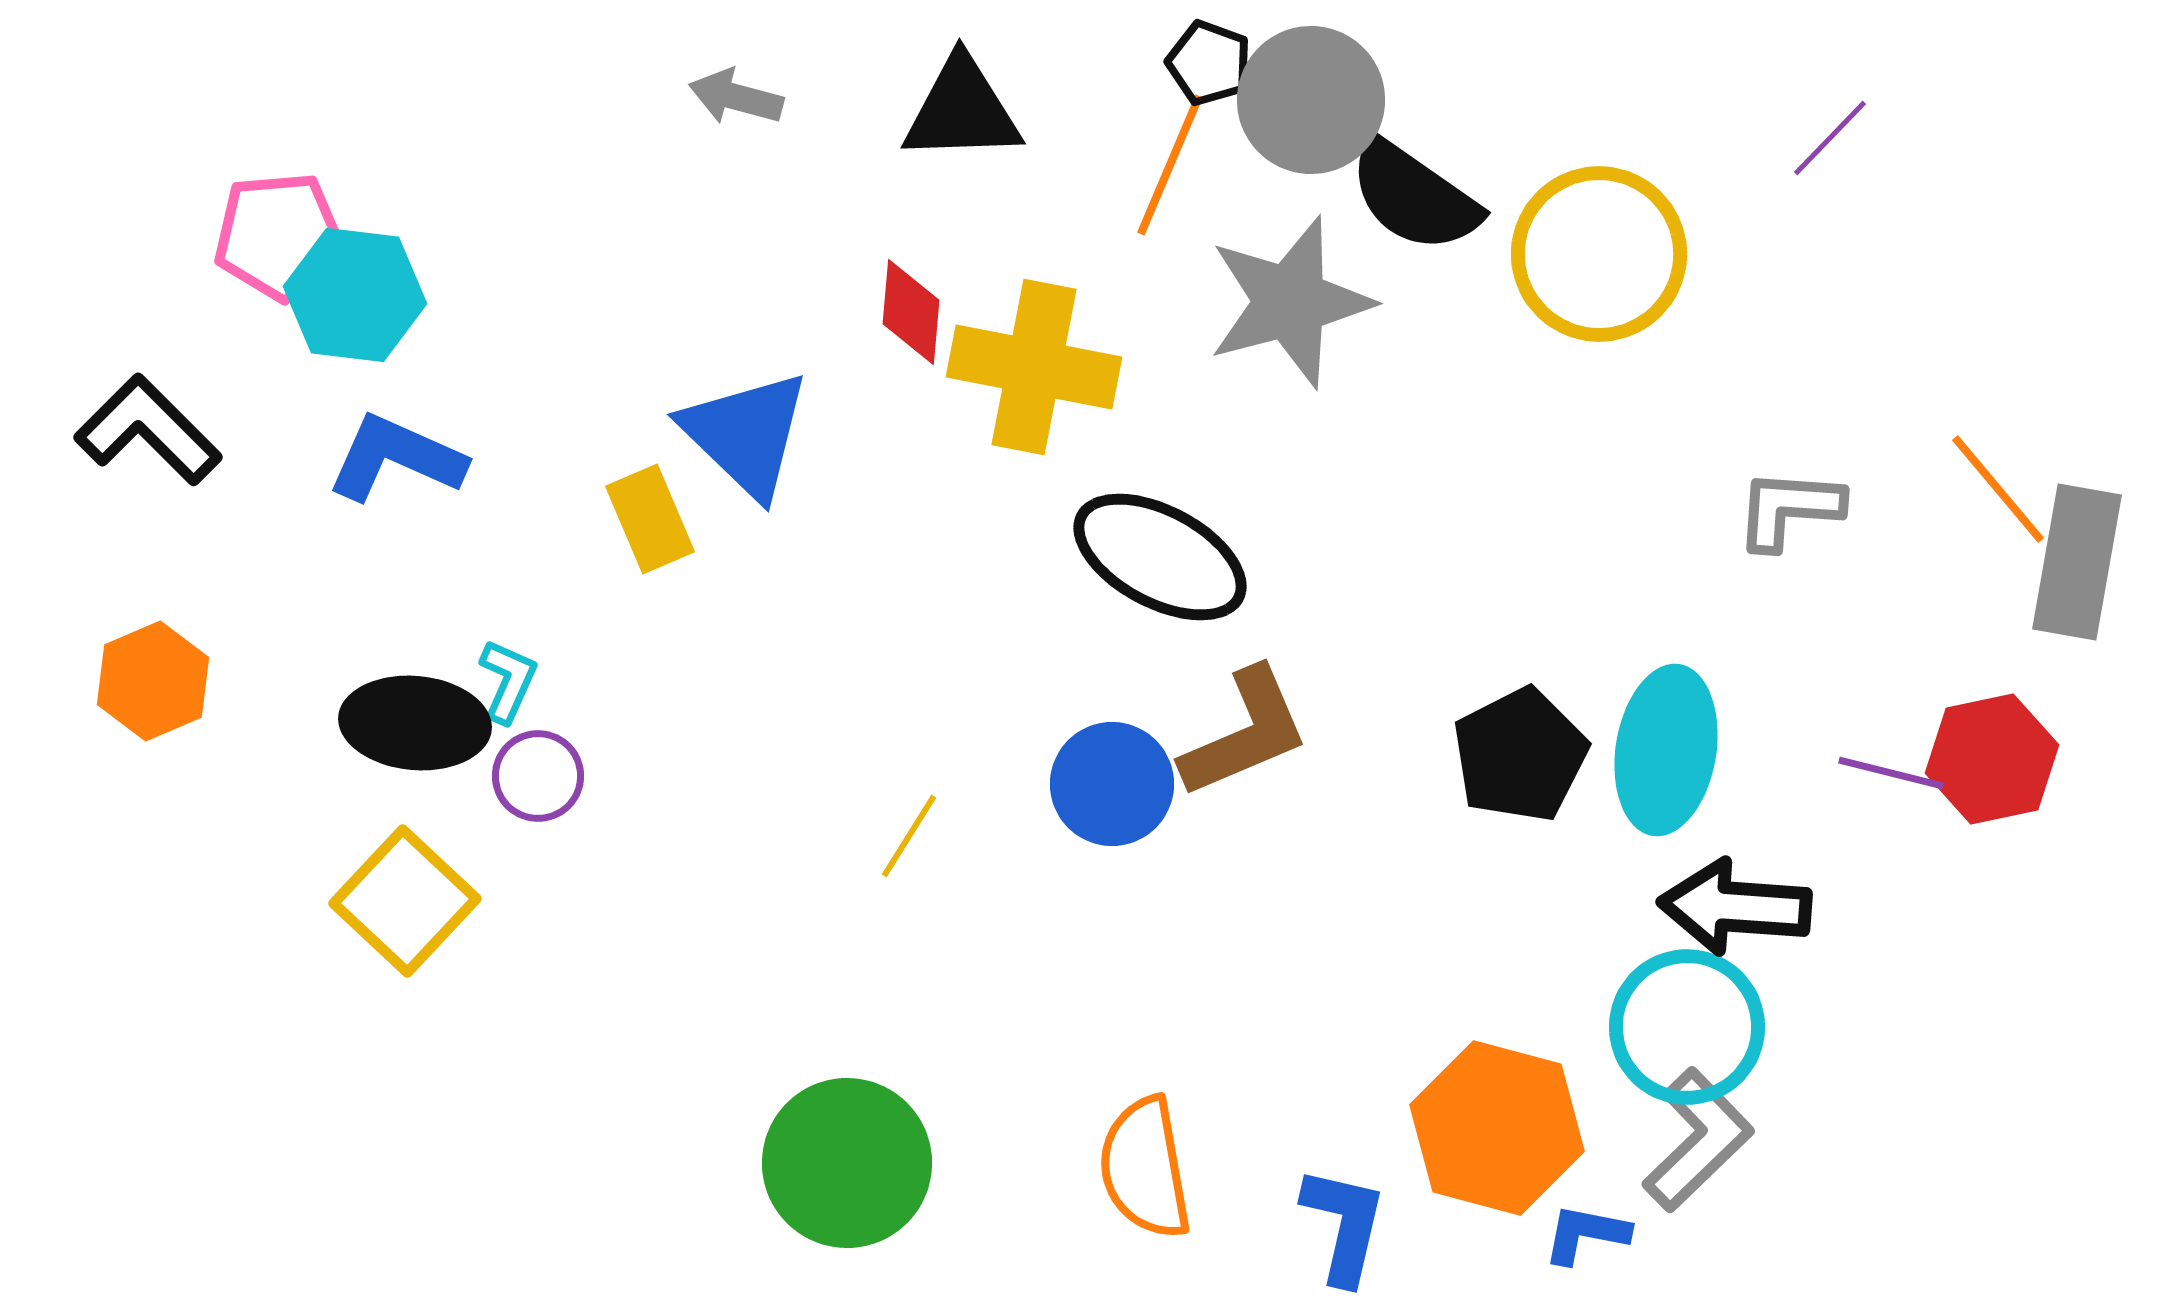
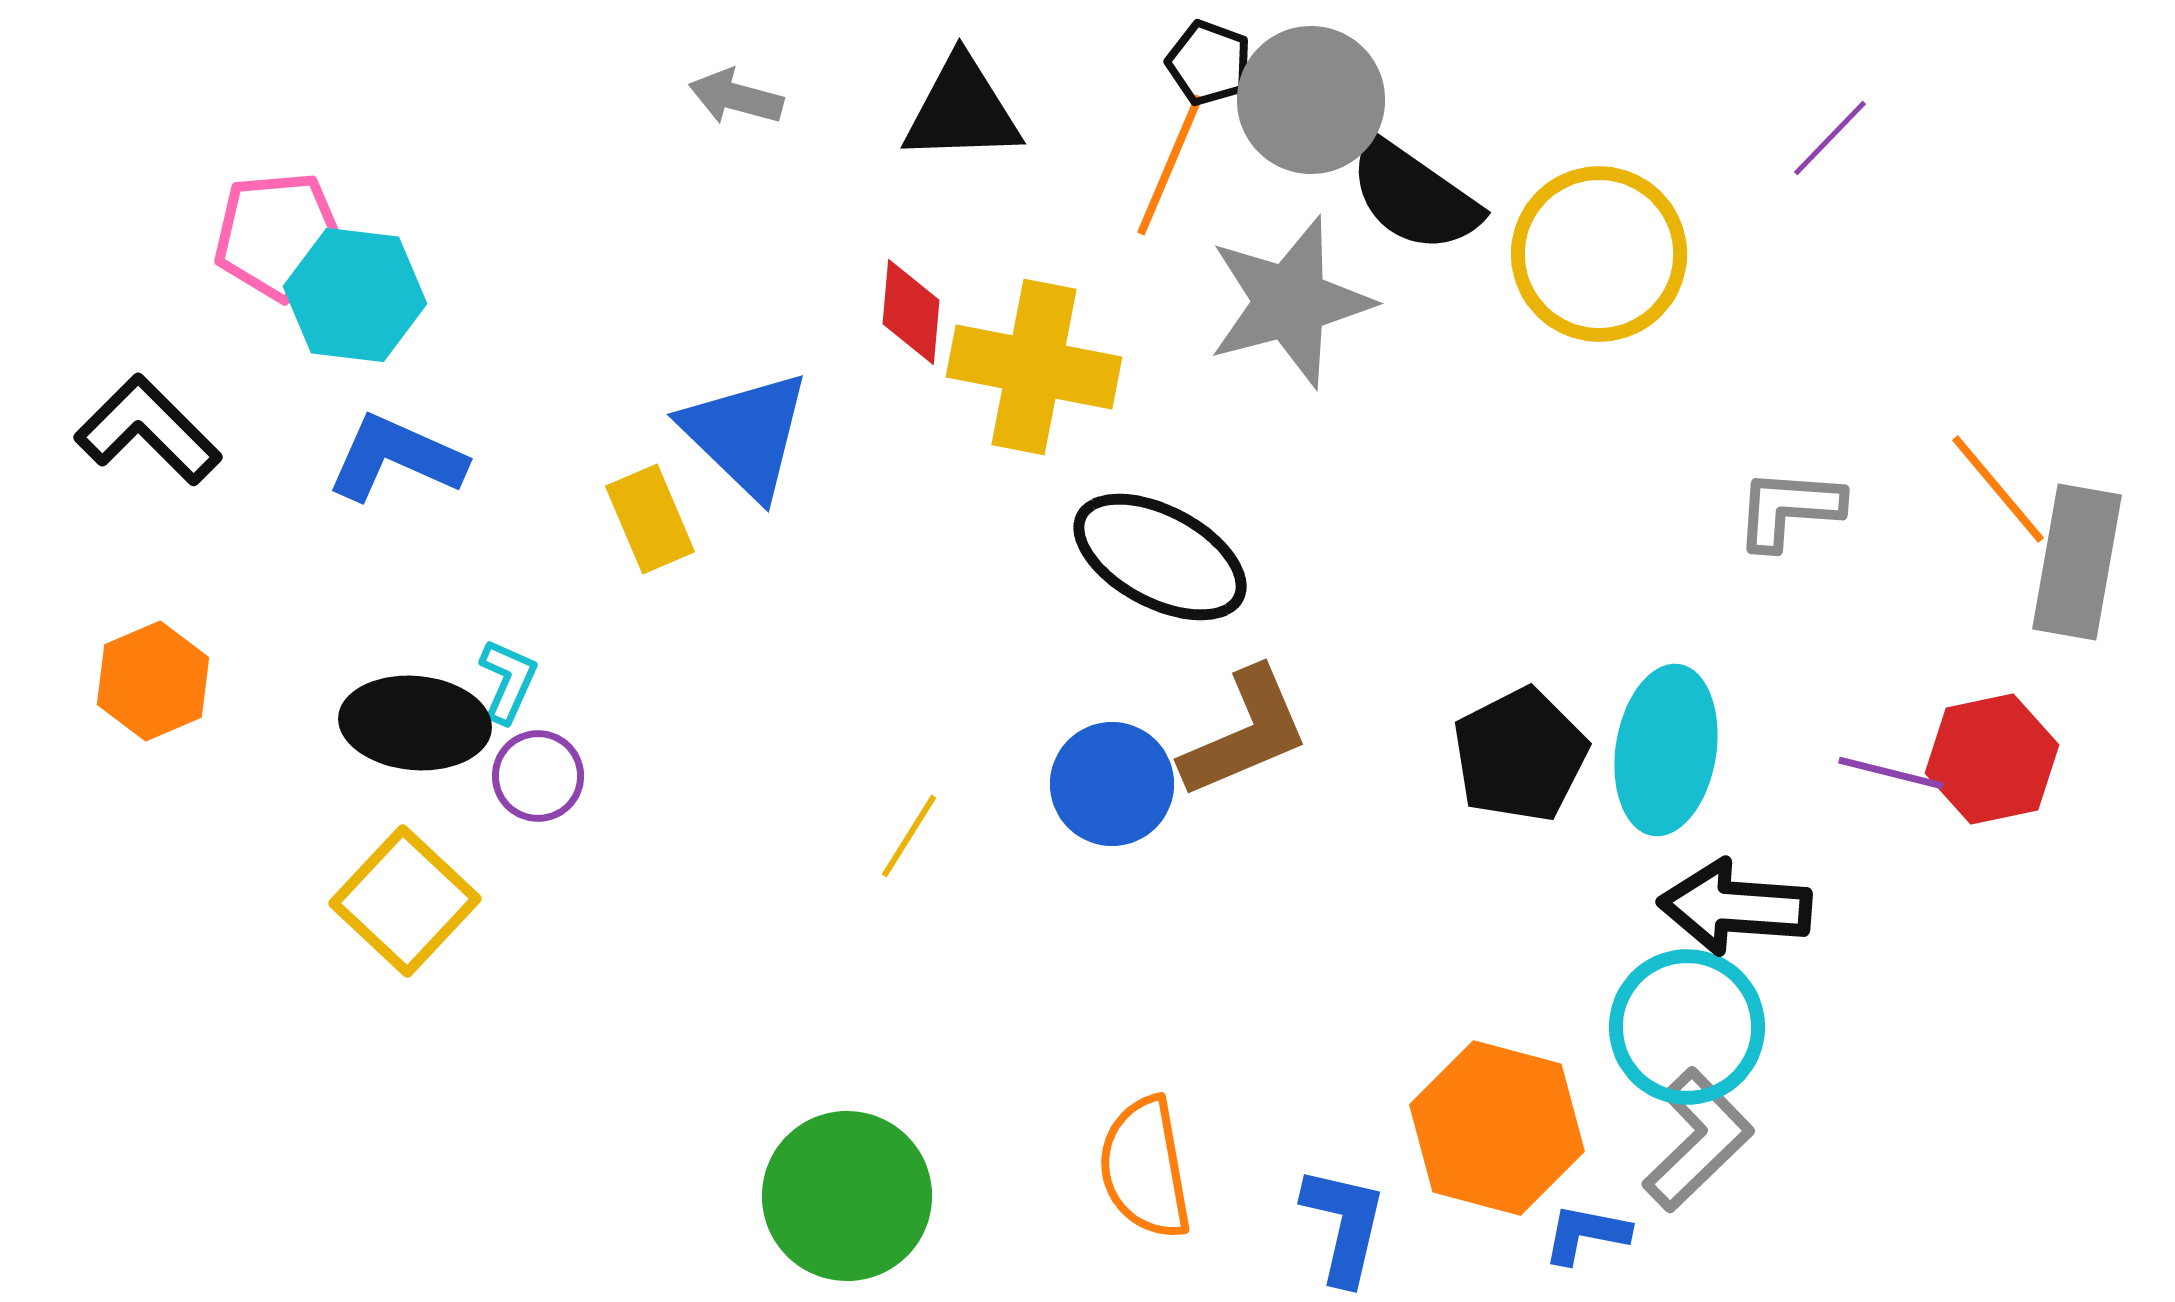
green circle at (847, 1163): moved 33 px down
